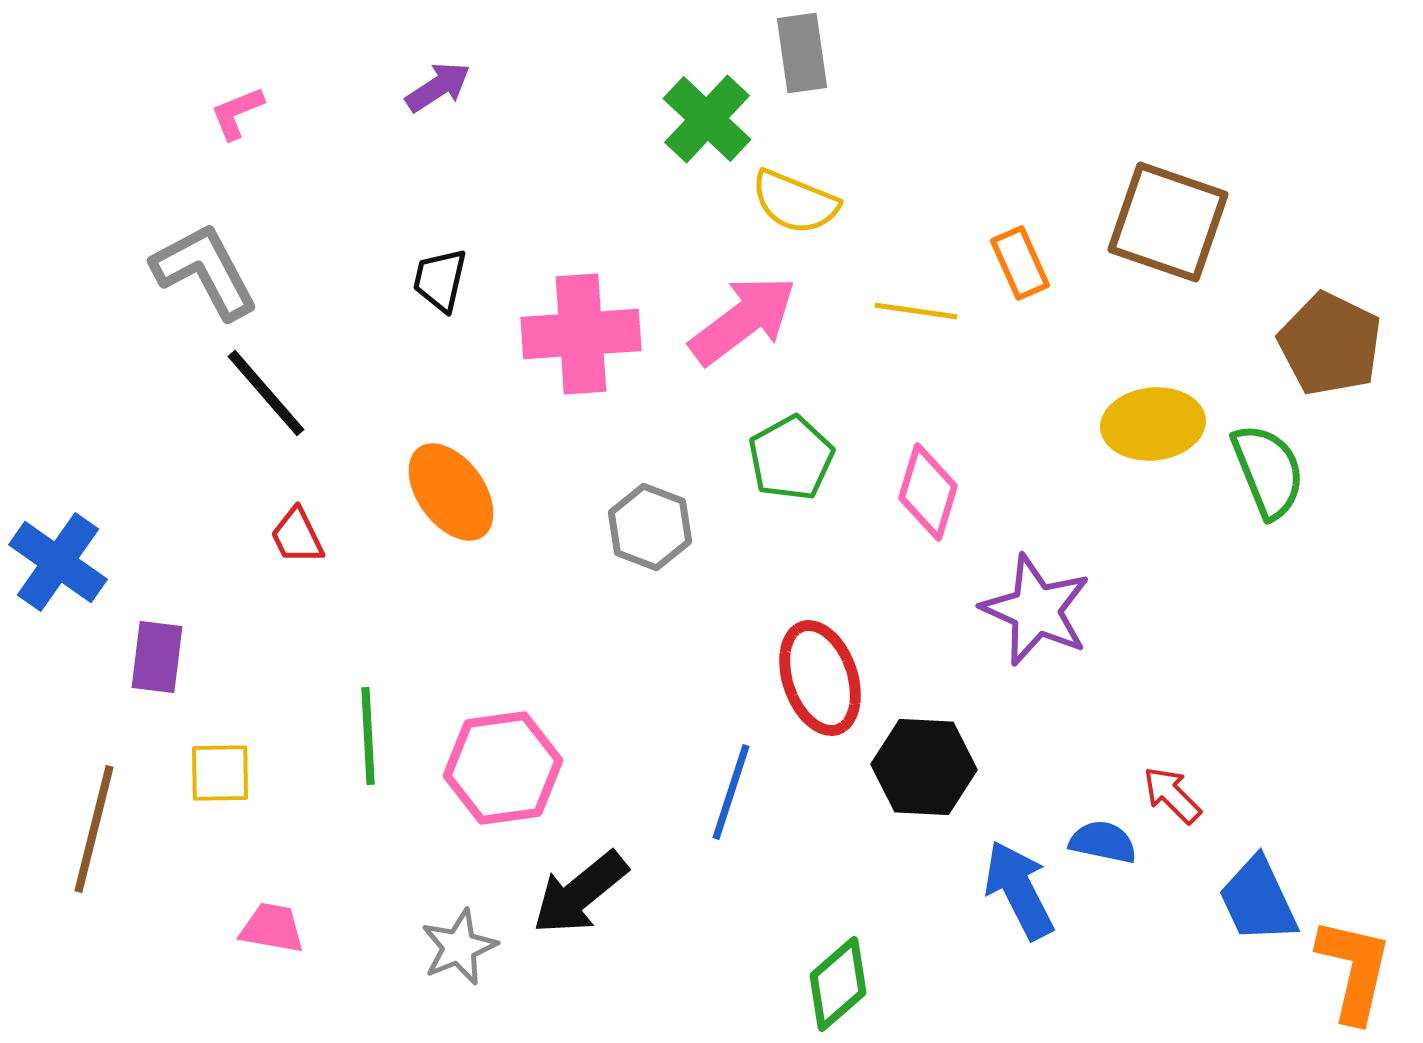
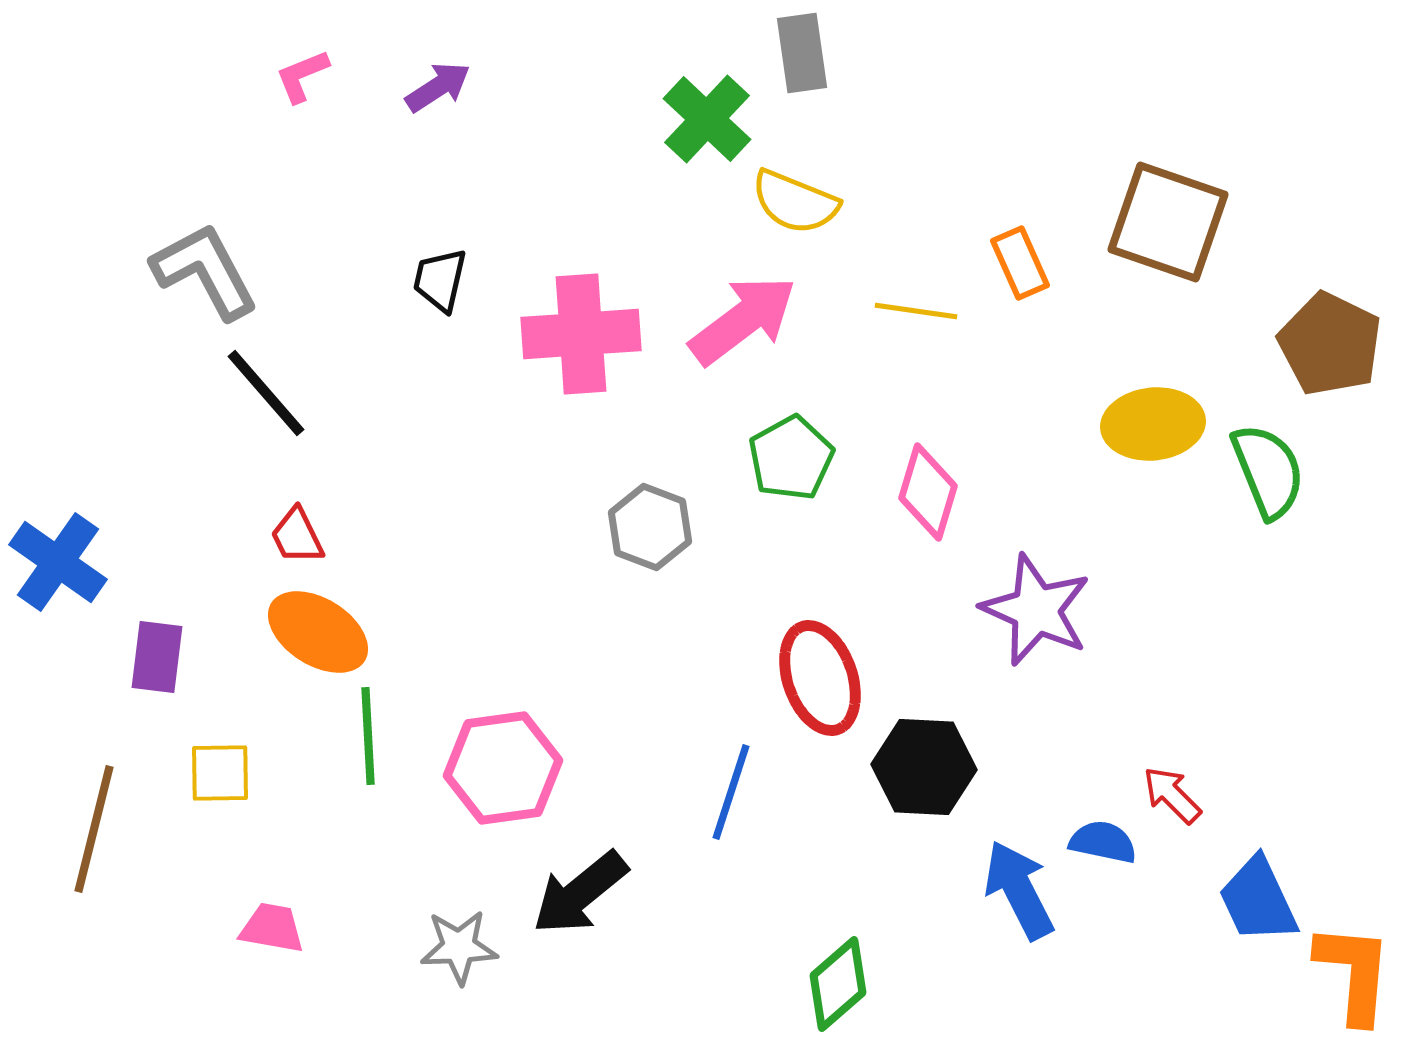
pink L-shape: moved 65 px right, 37 px up
orange ellipse: moved 133 px left, 140 px down; rotated 22 degrees counterclockwise
gray star: rotated 20 degrees clockwise
orange L-shape: moved 3 px down; rotated 8 degrees counterclockwise
